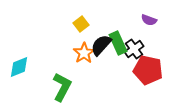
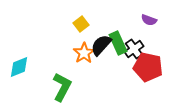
red pentagon: moved 3 px up
